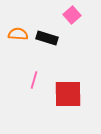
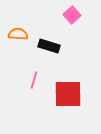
black rectangle: moved 2 px right, 8 px down
